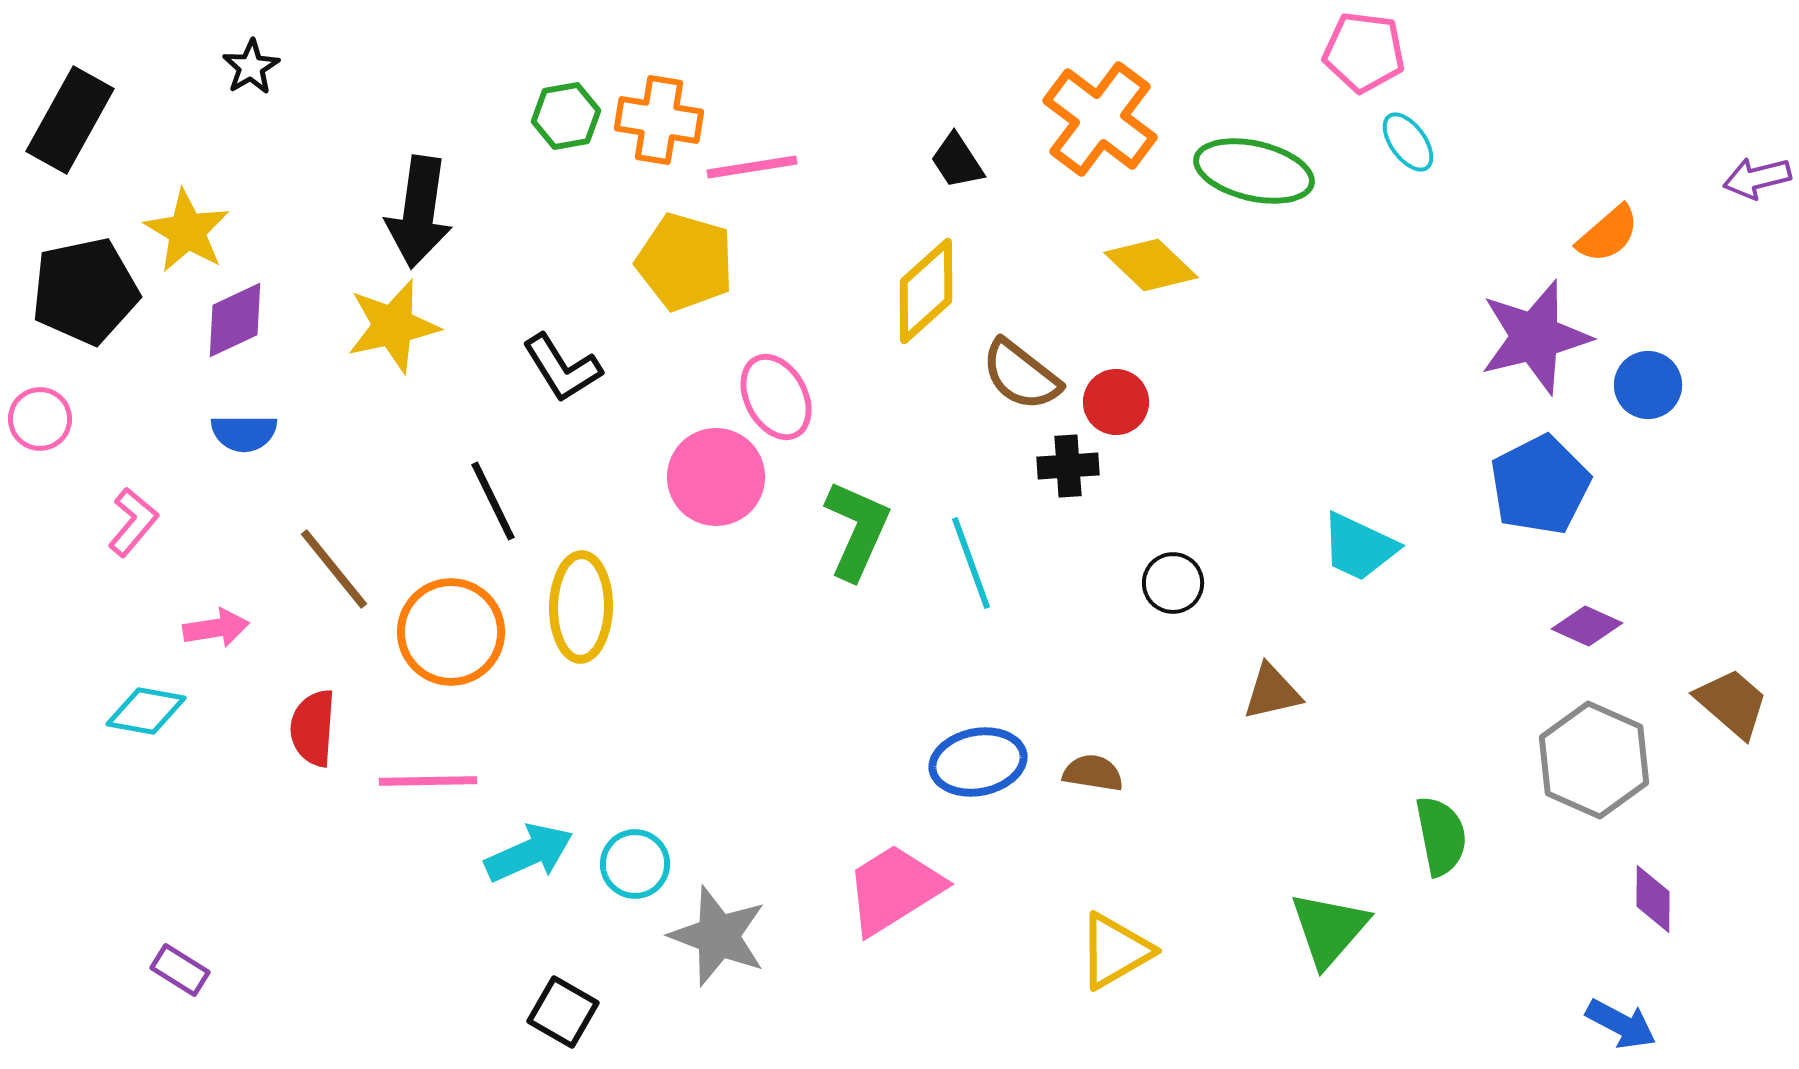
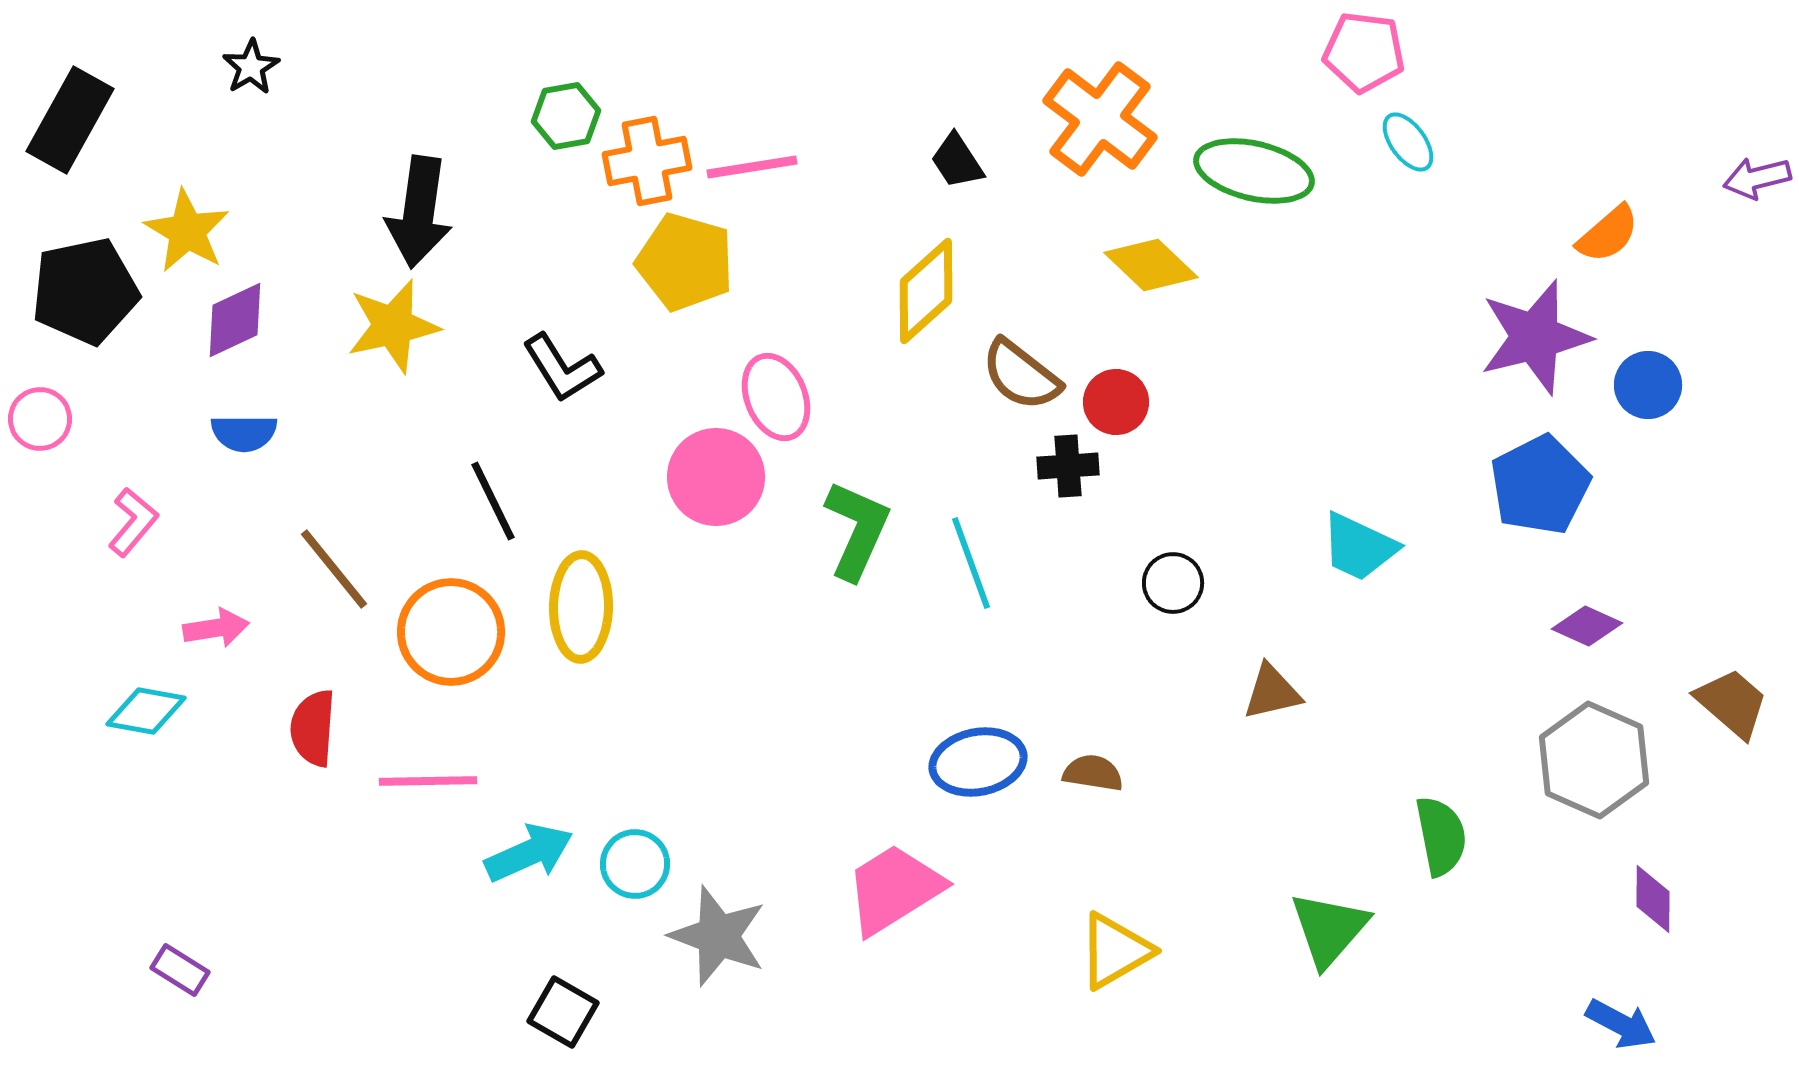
orange cross at (659, 120): moved 12 px left, 41 px down; rotated 20 degrees counterclockwise
pink ellipse at (776, 397): rotated 6 degrees clockwise
